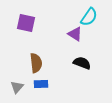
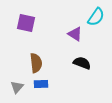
cyan semicircle: moved 7 px right
